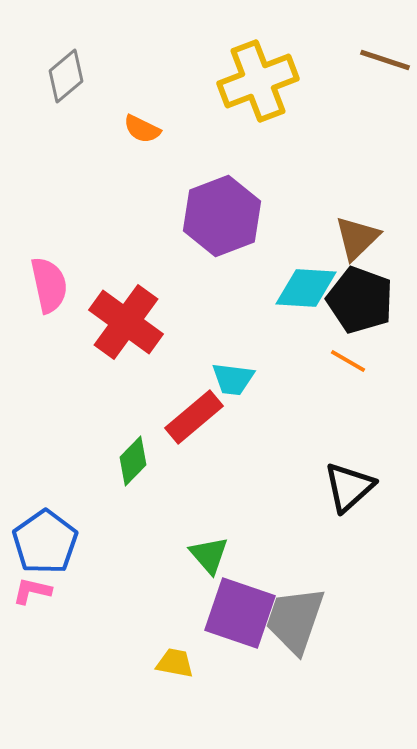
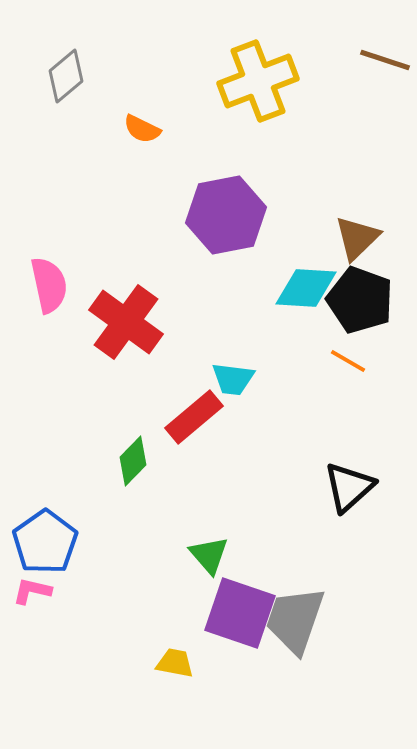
purple hexagon: moved 4 px right, 1 px up; rotated 10 degrees clockwise
